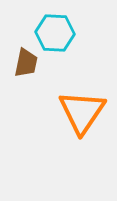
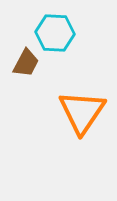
brown trapezoid: rotated 16 degrees clockwise
